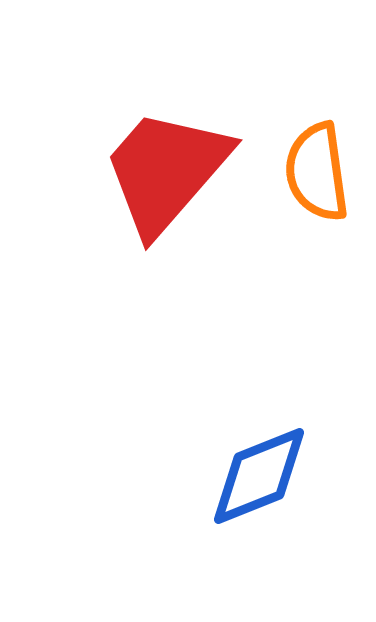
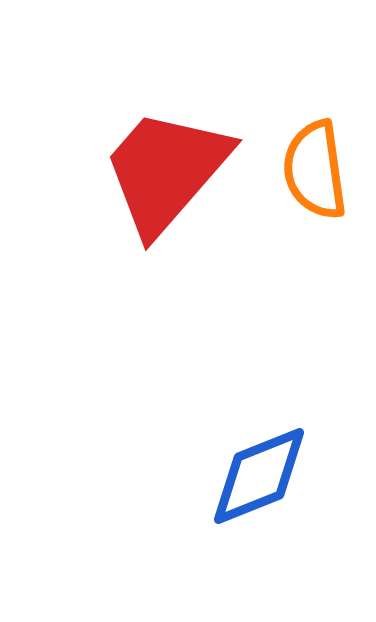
orange semicircle: moved 2 px left, 2 px up
